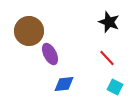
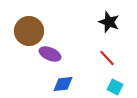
purple ellipse: rotated 40 degrees counterclockwise
blue diamond: moved 1 px left
